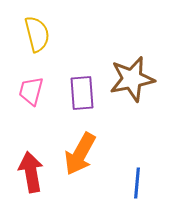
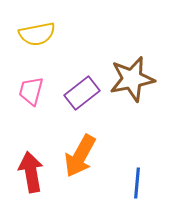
yellow semicircle: rotated 93 degrees clockwise
purple rectangle: rotated 56 degrees clockwise
orange arrow: moved 2 px down
